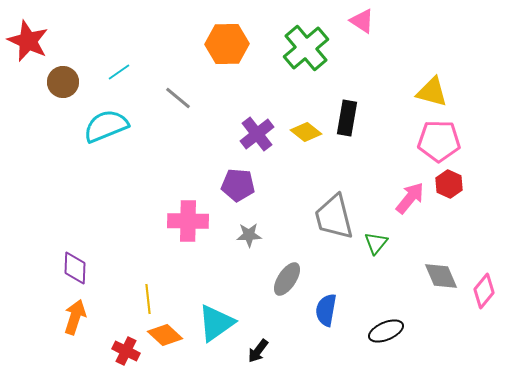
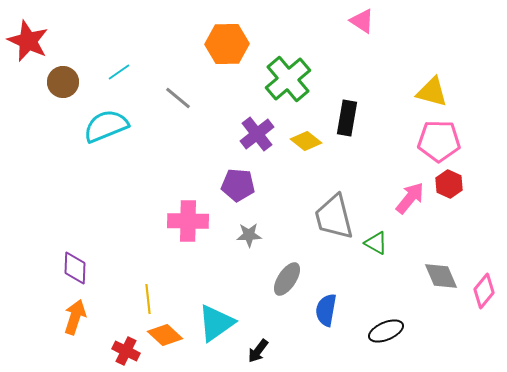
green cross: moved 18 px left, 31 px down
yellow diamond: moved 9 px down
green triangle: rotated 40 degrees counterclockwise
